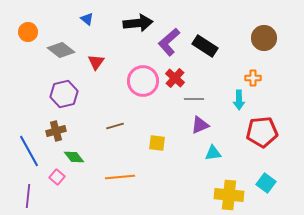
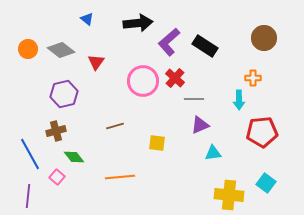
orange circle: moved 17 px down
blue line: moved 1 px right, 3 px down
